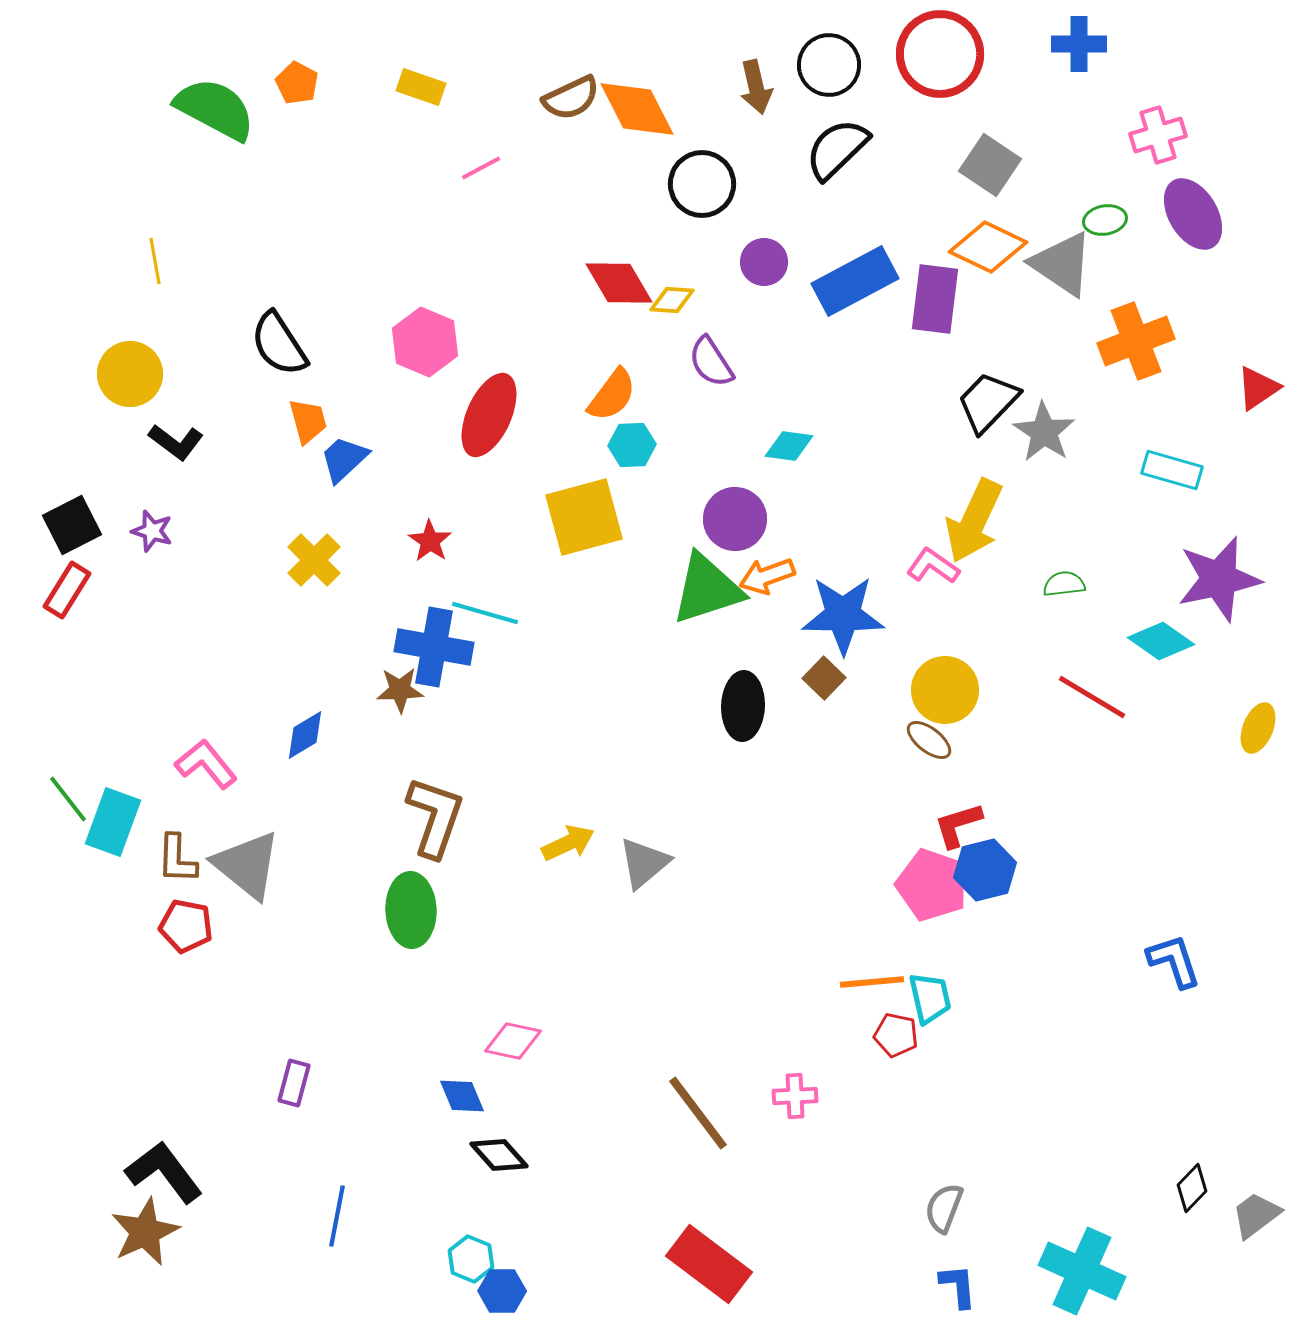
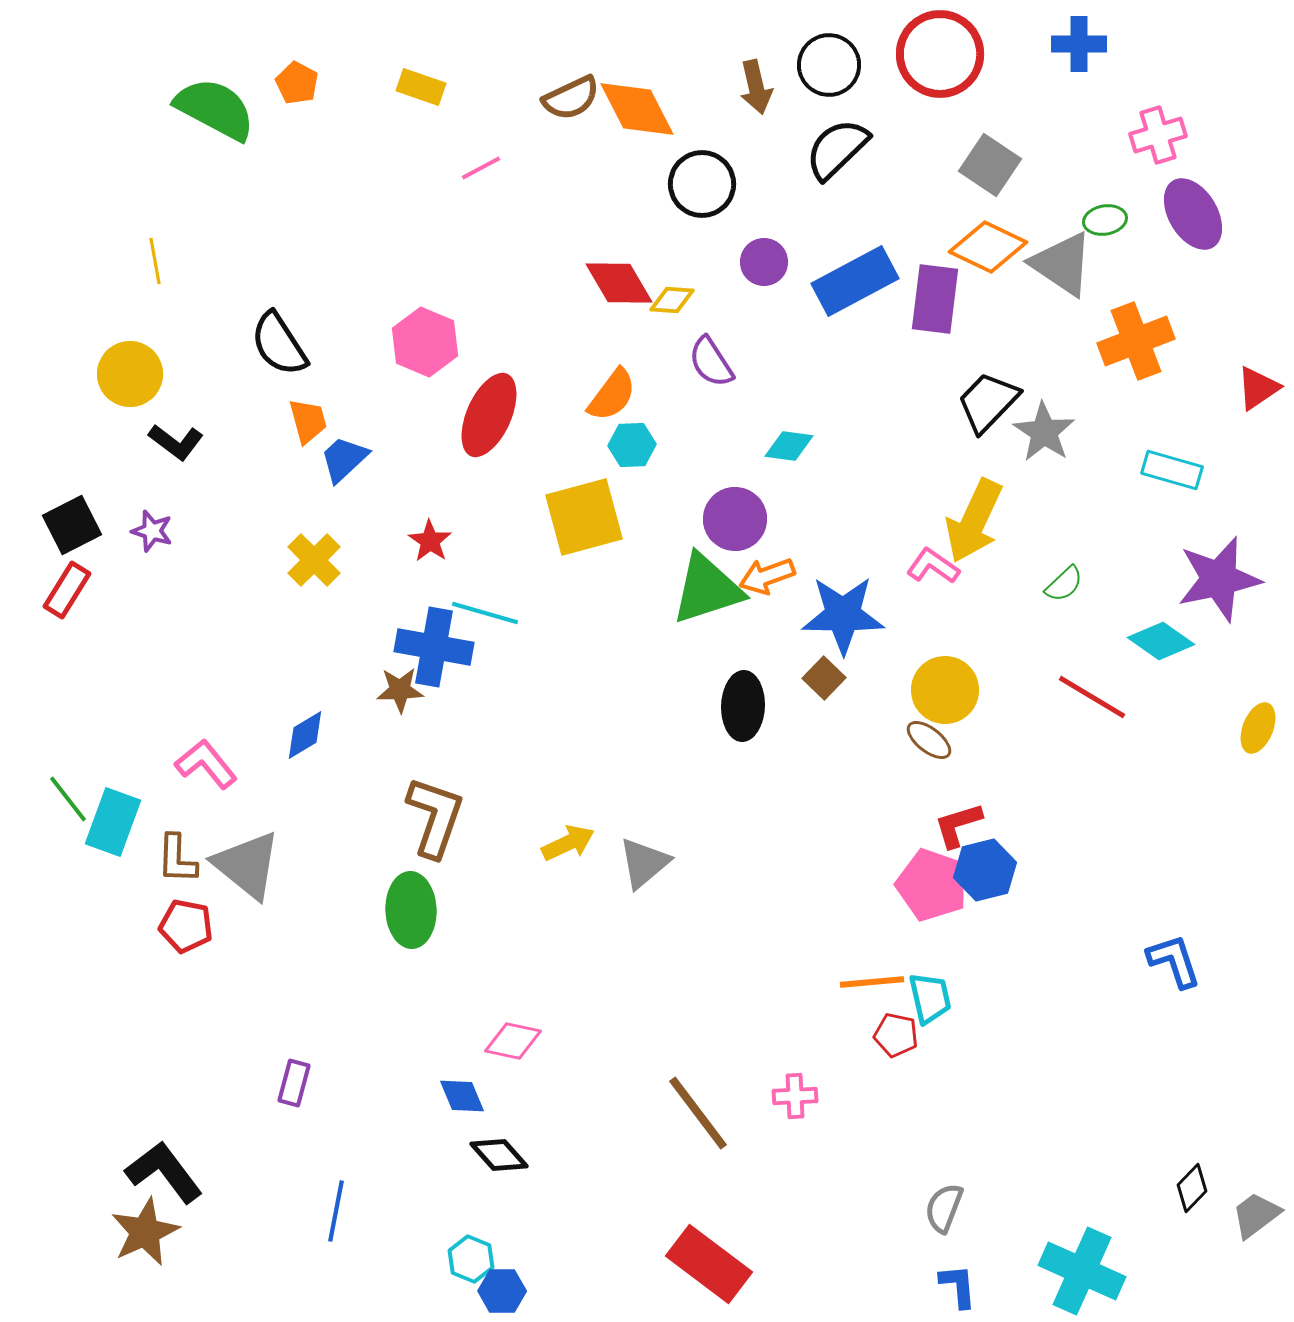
green semicircle at (1064, 584): rotated 144 degrees clockwise
blue line at (337, 1216): moved 1 px left, 5 px up
